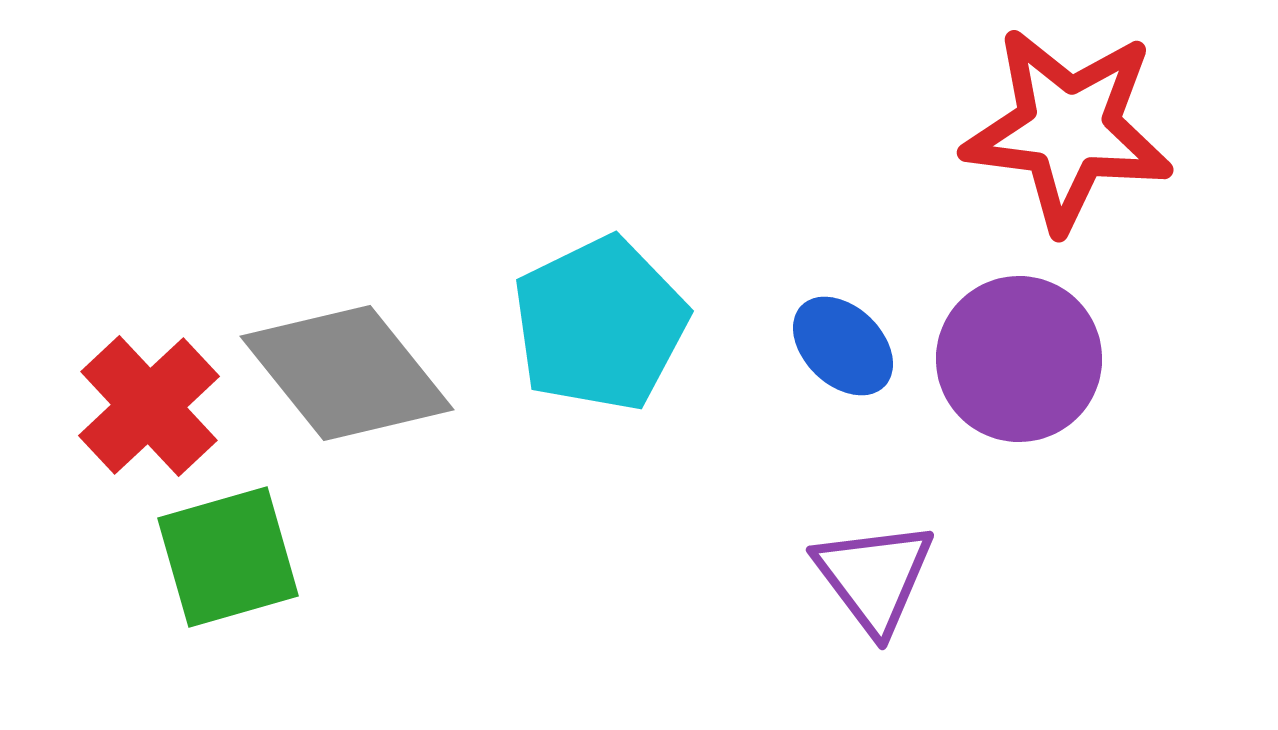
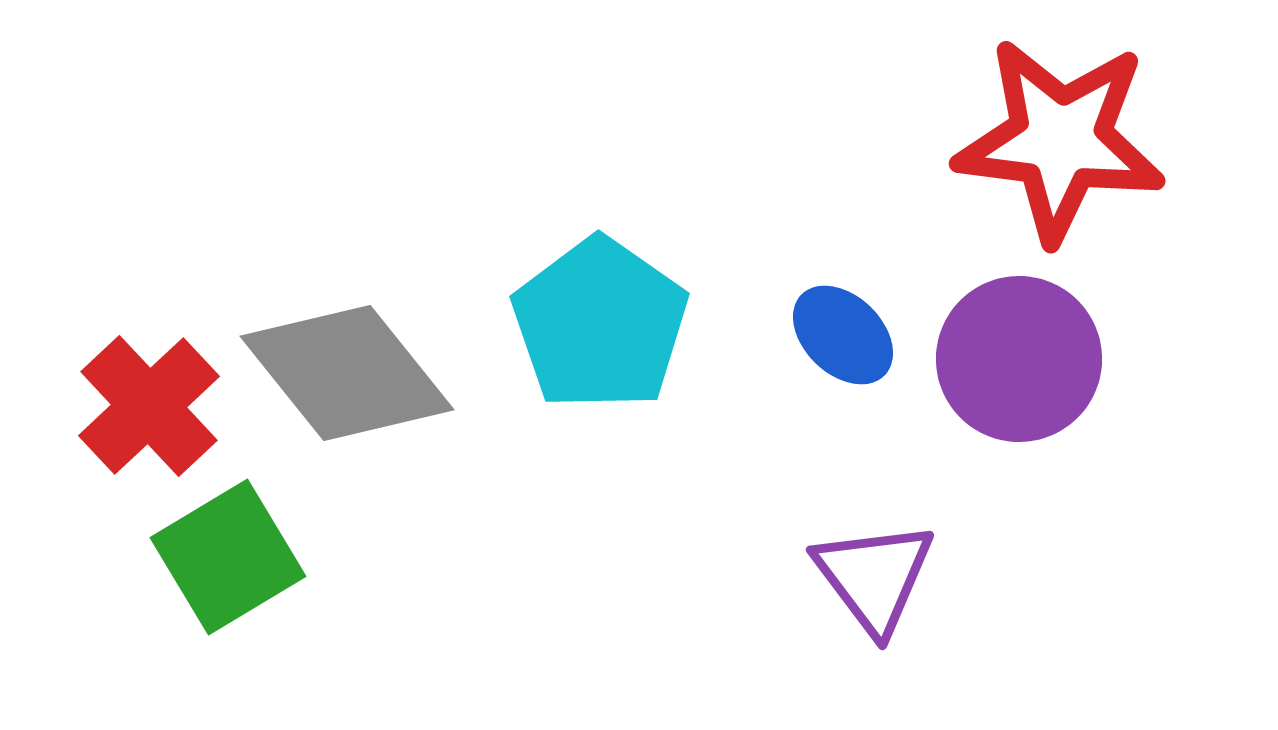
red star: moved 8 px left, 11 px down
cyan pentagon: rotated 11 degrees counterclockwise
blue ellipse: moved 11 px up
green square: rotated 15 degrees counterclockwise
